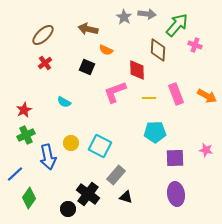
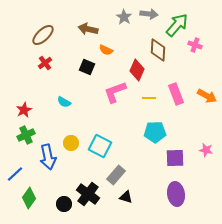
gray arrow: moved 2 px right
red diamond: rotated 25 degrees clockwise
black circle: moved 4 px left, 5 px up
